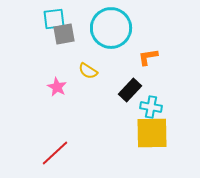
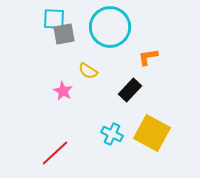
cyan square: rotated 10 degrees clockwise
cyan circle: moved 1 px left, 1 px up
pink star: moved 6 px right, 4 px down
cyan cross: moved 39 px left, 27 px down; rotated 15 degrees clockwise
yellow square: rotated 30 degrees clockwise
